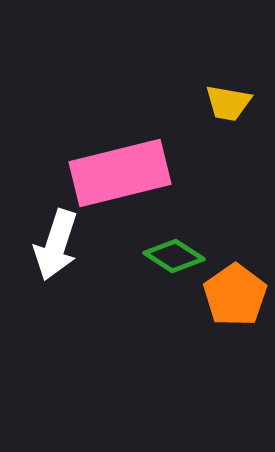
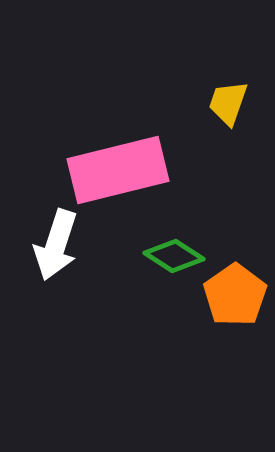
yellow trapezoid: rotated 99 degrees clockwise
pink rectangle: moved 2 px left, 3 px up
